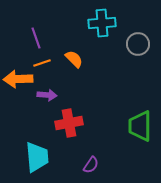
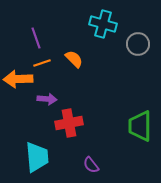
cyan cross: moved 1 px right, 1 px down; rotated 20 degrees clockwise
purple arrow: moved 4 px down
purple semicircle: rotated 108 degrees clockwise
